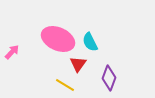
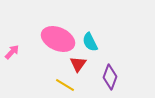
purple diamond: moved 1 px right, 1 px up
